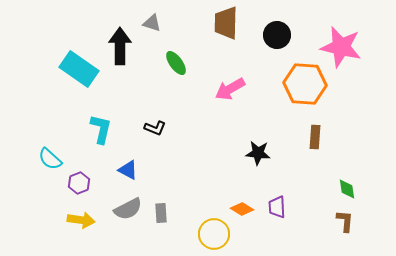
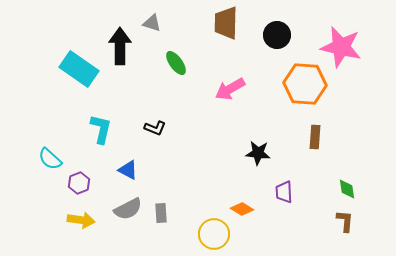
purple trapezoid: moved 7 px right, 15 px up
